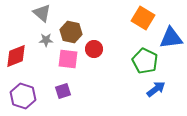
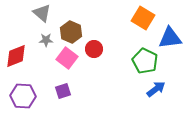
brown hexagon: rotated 10 degrees clockwise
blue triangle: moved 1 px left
pink square: moved 1 px left, 1 px up; rotated 30 degrees clockwise
purple hexagon: rotated 15 degrees counterclockwise
